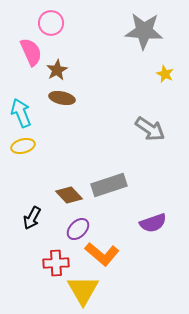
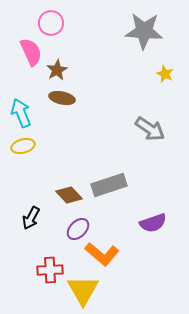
black arrow: moved 1 px left
red cross: moved 6 px left, 7 px down
